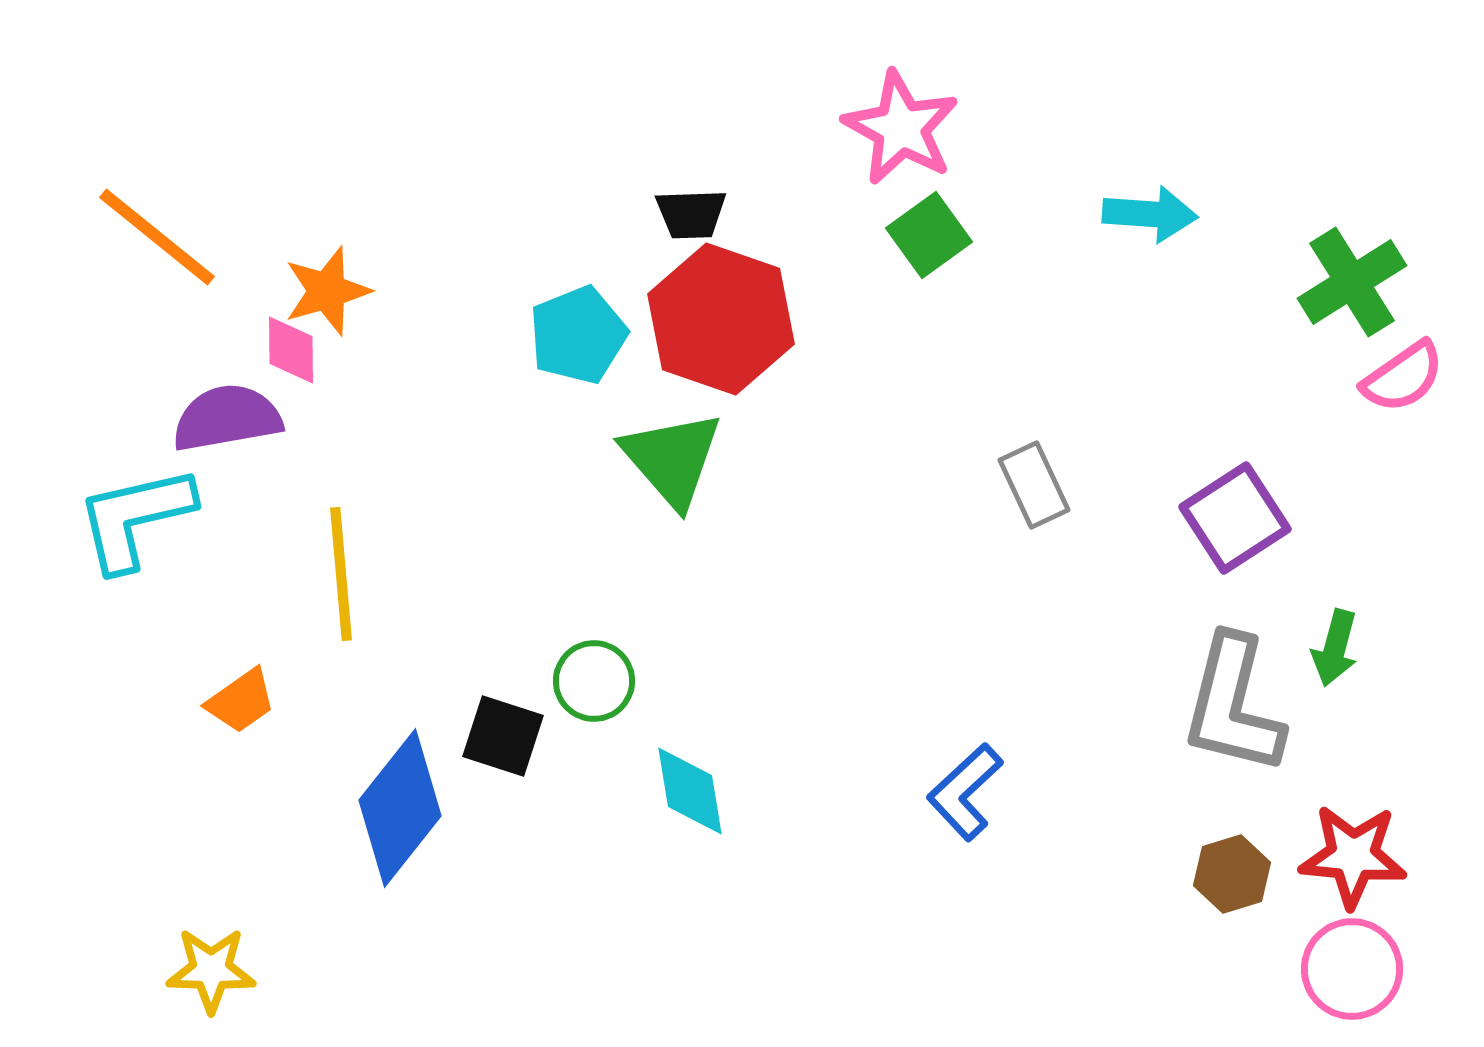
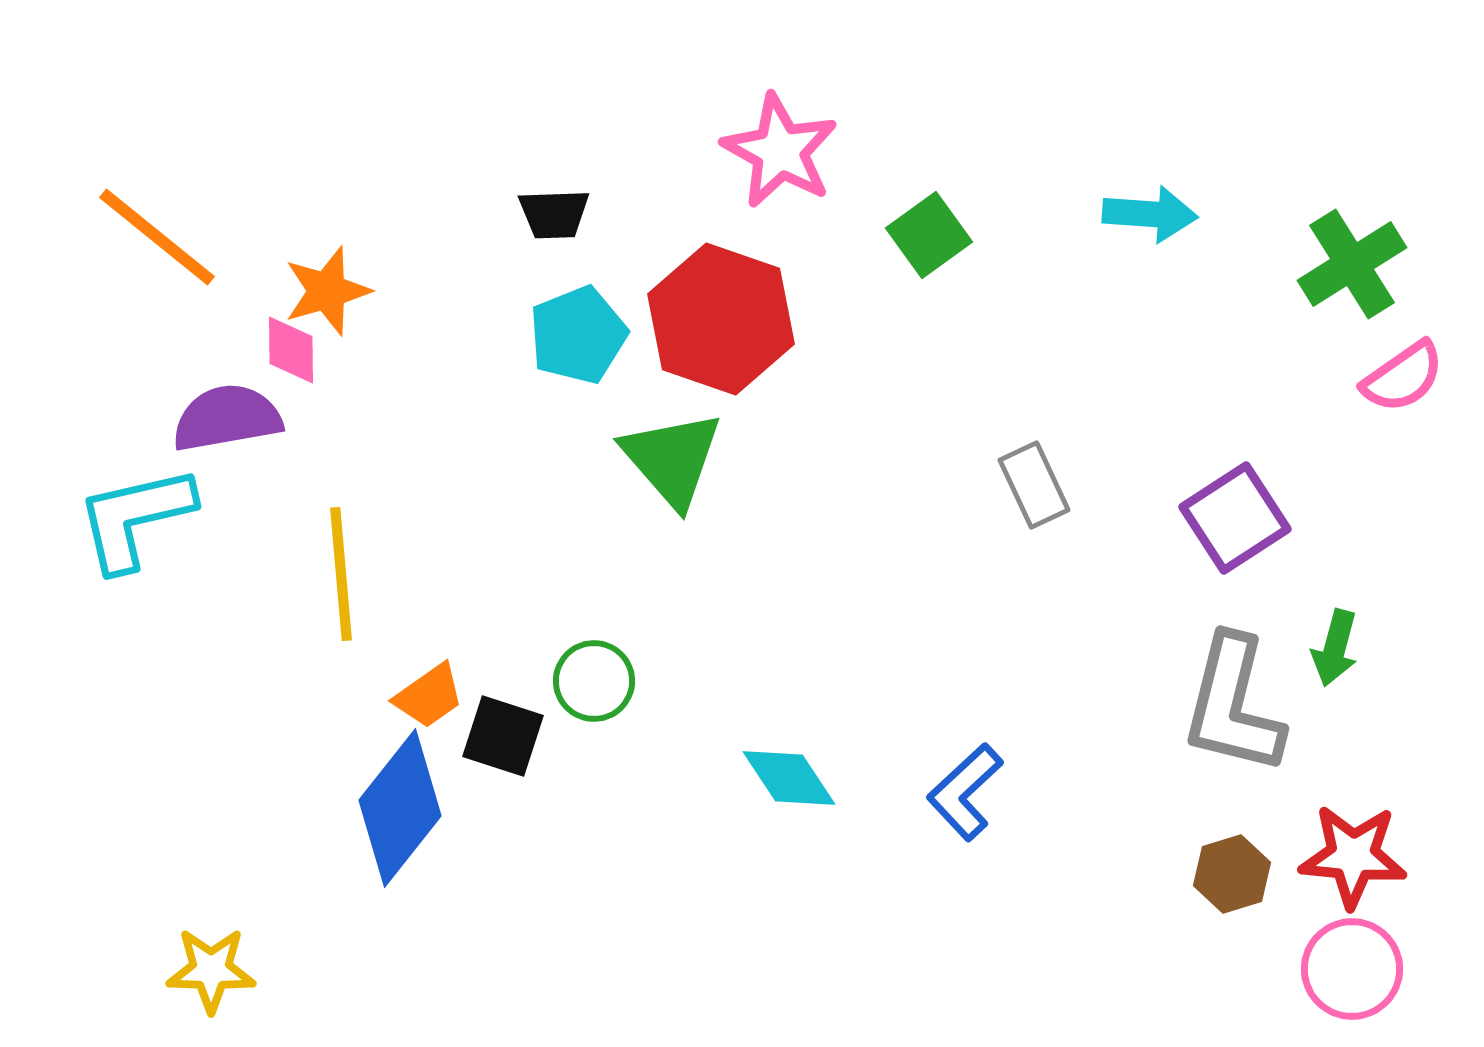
pink star: moved 121 px left, 23 px down
black trapezoid: moved 137 px left
green cross: moved 18 px up
orange trapezoid: moved 188 px right, 5 px up
cyan diamond: moved 99 px right, 13 px up; rotated 24 degrees counterclockwise
